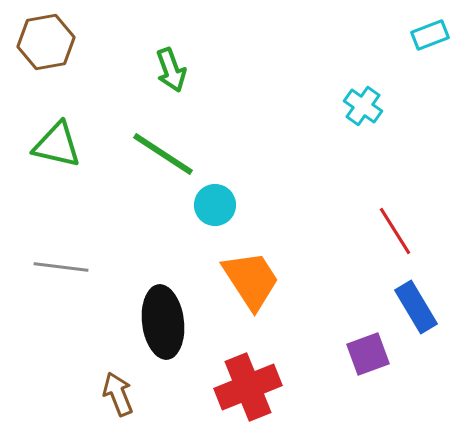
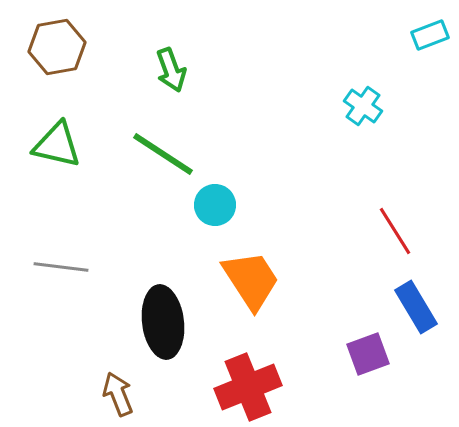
brown hexagon: moved 11 px right, 5 px down
